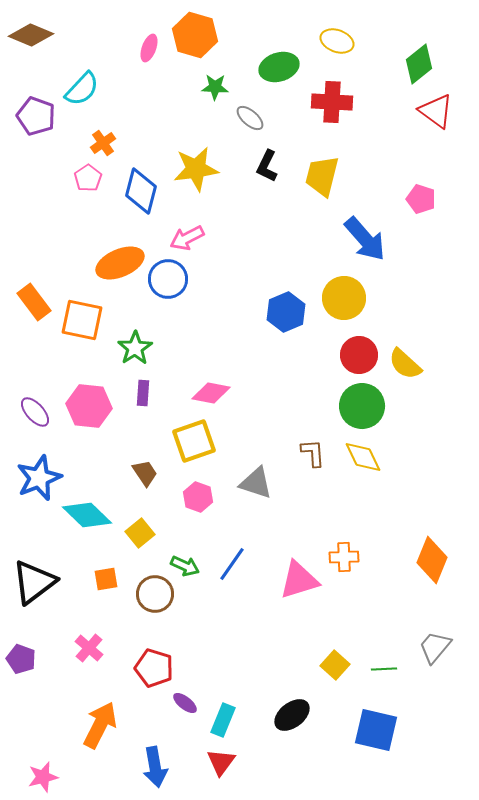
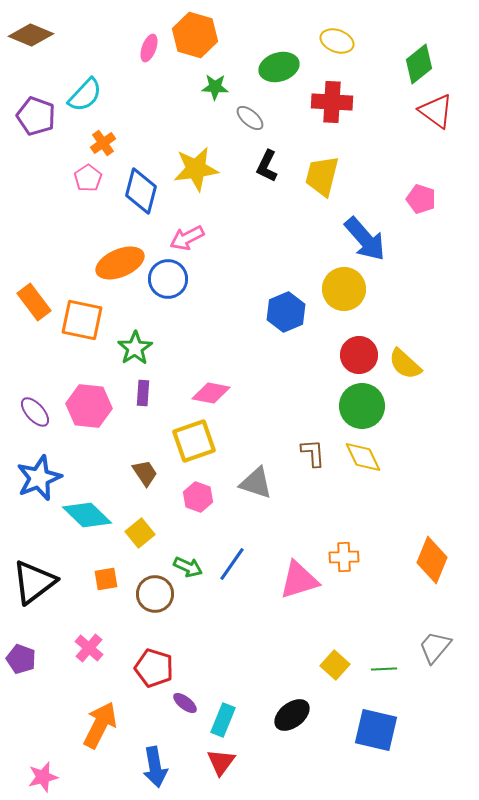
cyan semicircle at (82, 89): moved 3 px right, 6 px down
yellow circle at (344, 298): moved 9 px up
green arrow at (185, 566): moved 3 px right, 1 px down
